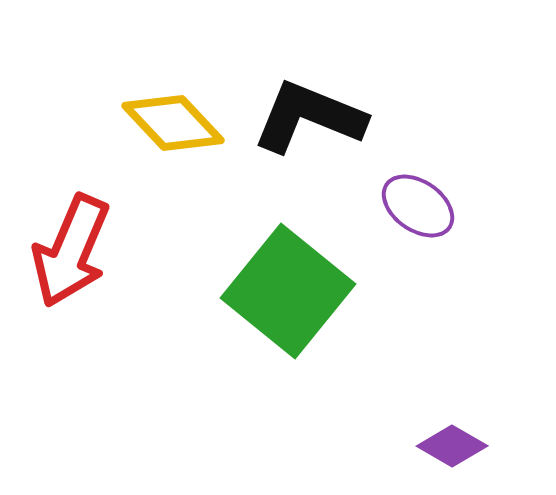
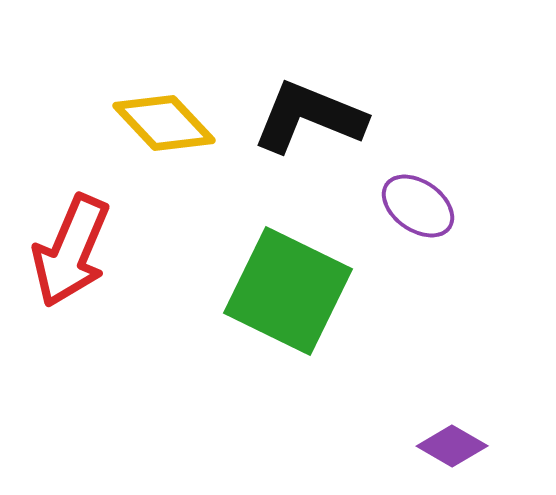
yellow diamond: moved 9 px left
green square: rotated 13 degrees counterclockwise
